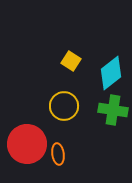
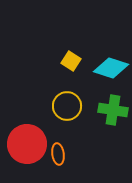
cyan diamond: moved 5 px up; rotated 56 degrees clockwise
yellow circle: moved 3 px right
